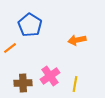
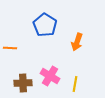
blue pentagon: moved 15 px right
orange arrow: moved 2 px down; rotated 60 degrees counterclockwise
orange line: rotated 40 degrees clockwise
pink cross: rotated 24 degrees counterclockwise
